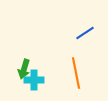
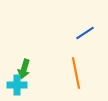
cyan cross: moved 17 px left, 5 px down
